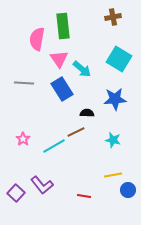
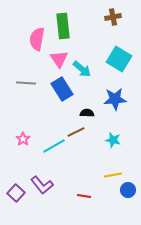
gray line: moved 2 px right
